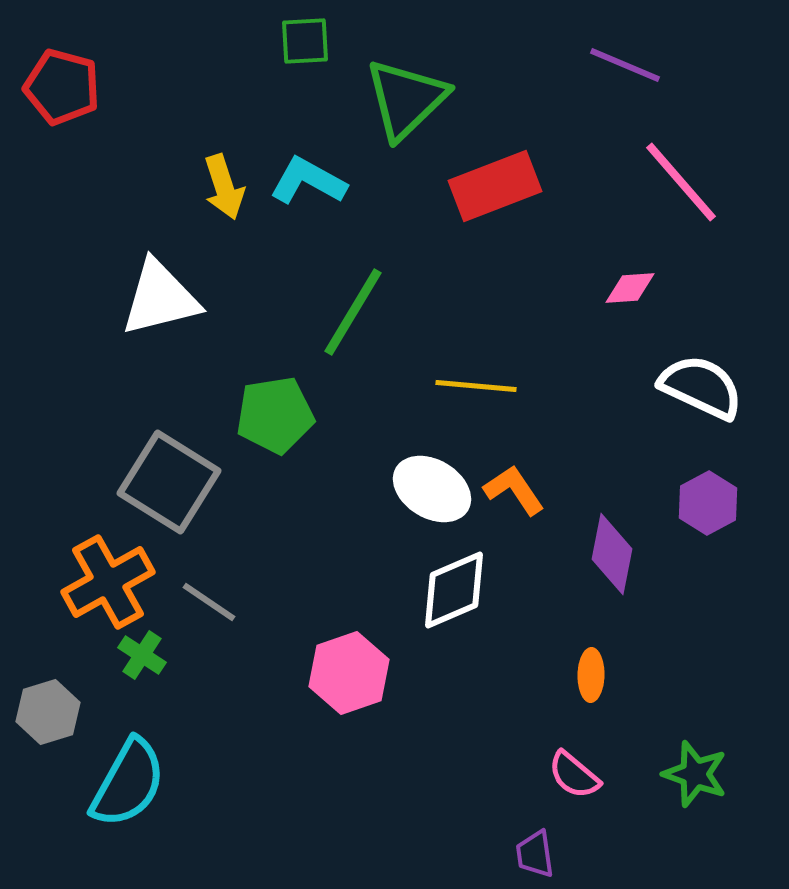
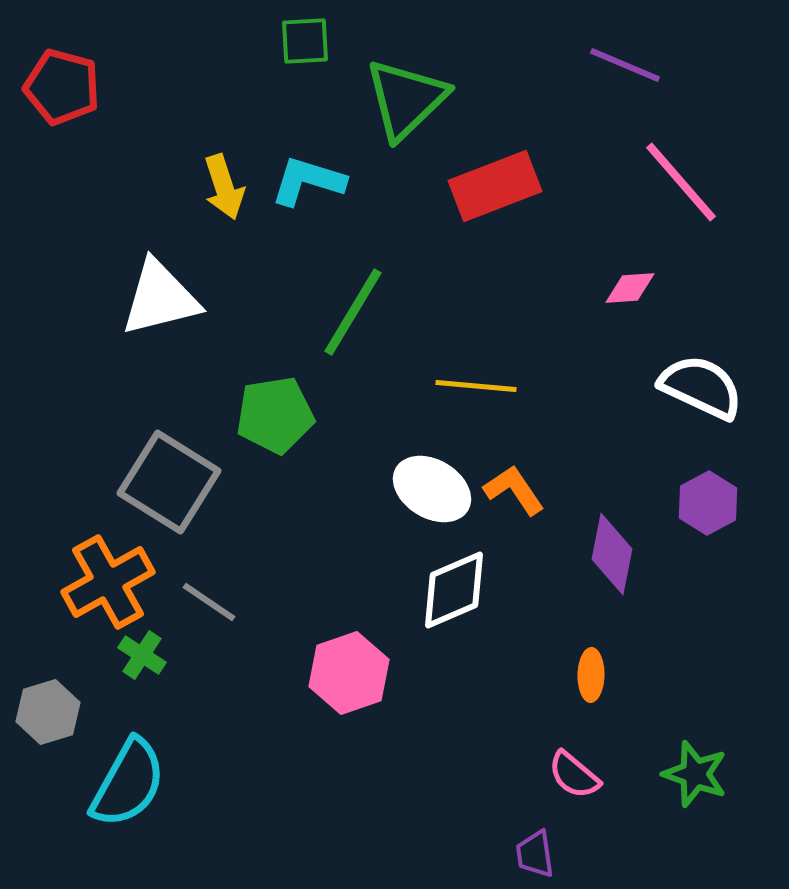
cyan L-shape: rotated 12 degrees counterclockwise
